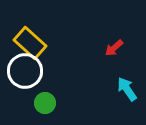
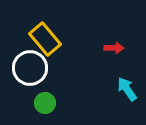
yellow rectangle: moved 15 px right, 4 px up; rotated 8 degrees clockwise
red arrow: rotated 138 degrees counterclockwise
white circle: moved 5 px right, 3 px up
